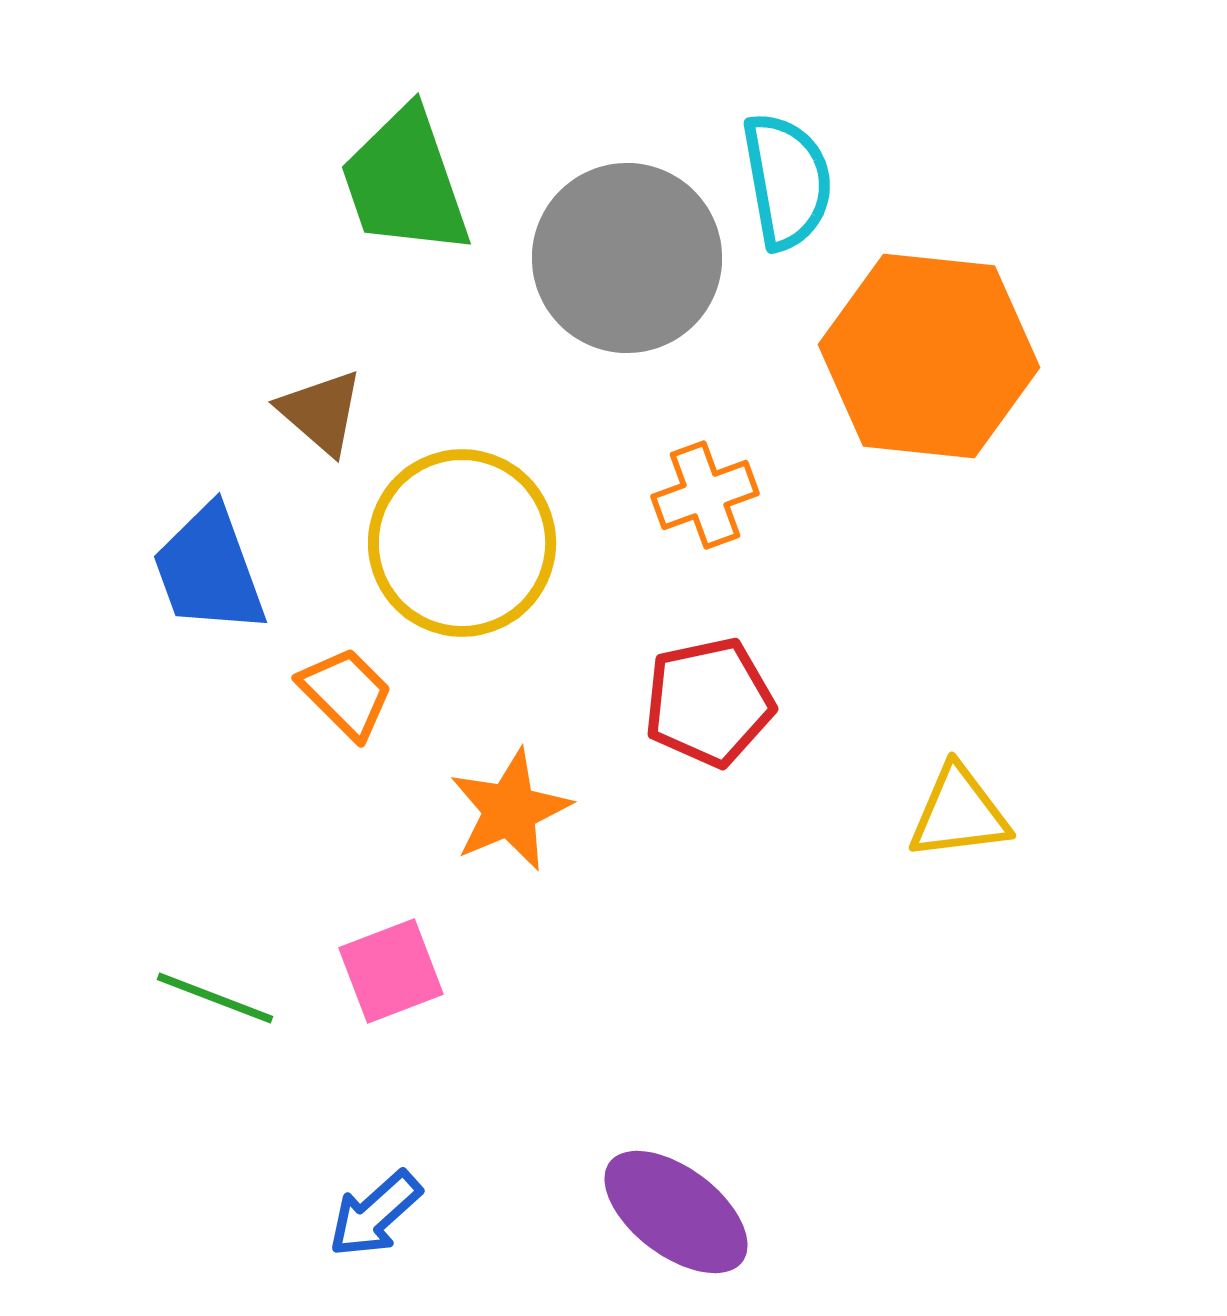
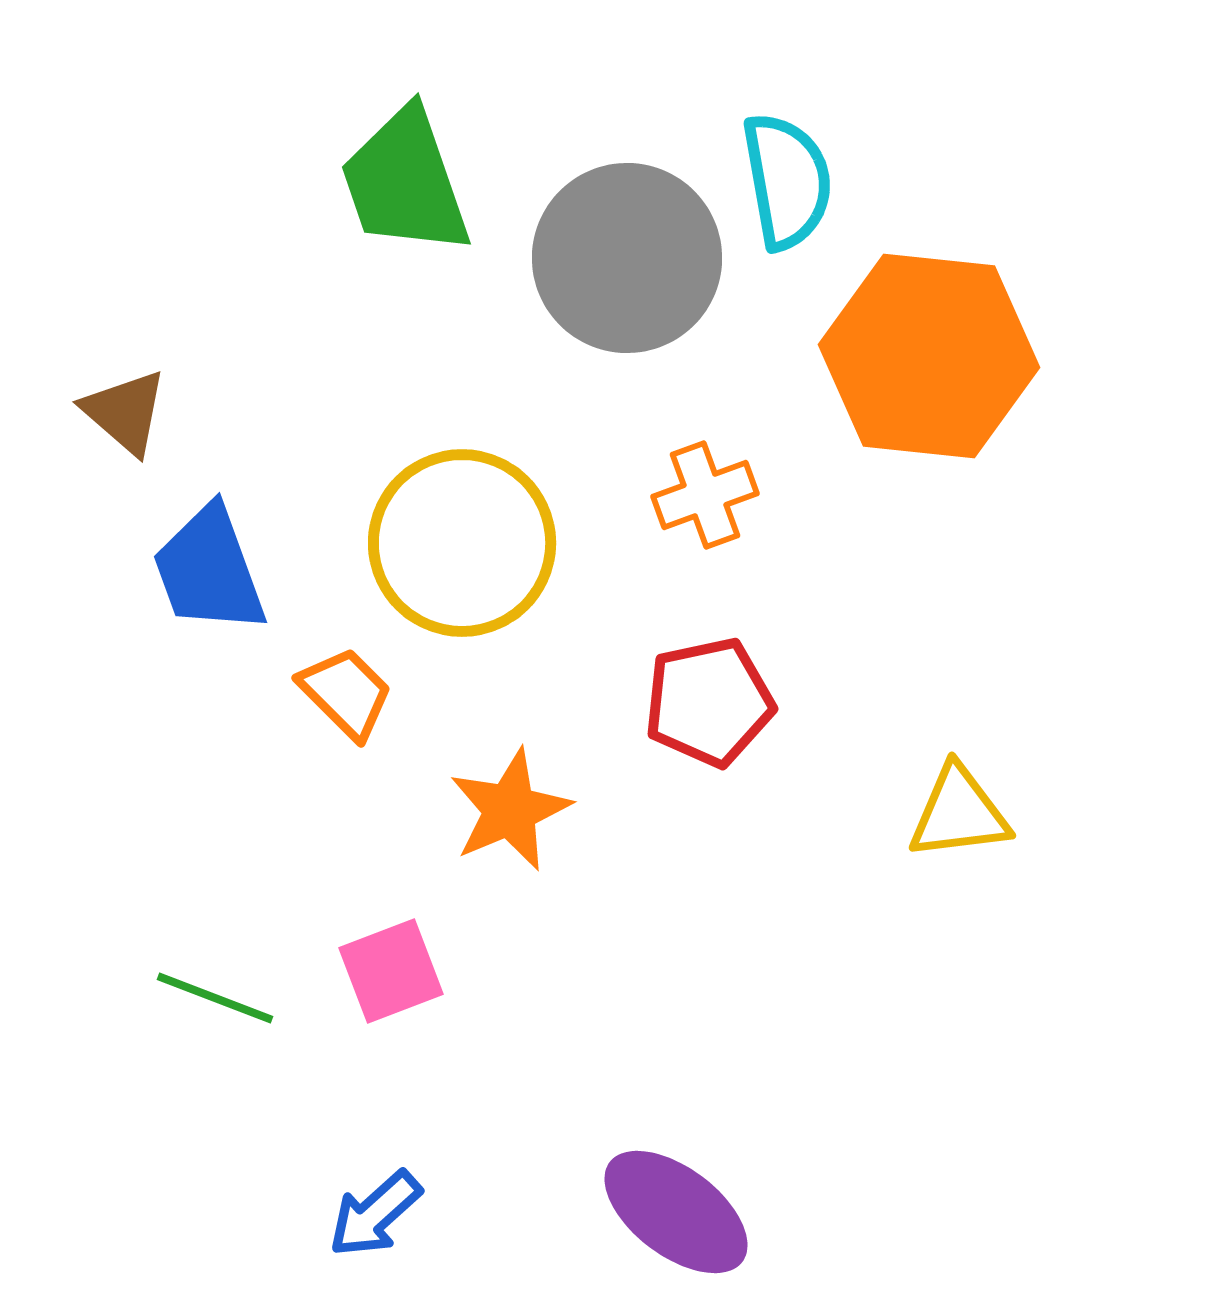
brown triangle: moved 196 px left
